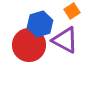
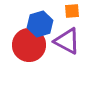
orange square: rotated 28 degrees clockwise
purple triangle: moved 2 px right, 1 px down
